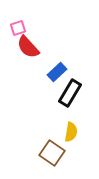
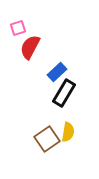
red semicircle: moved 2 px right; rotated 70 degrees clockwise
black rectangle: moved 6 px left
yellow semicircle: moved 3 px left
brown square: moved 5 px left, 14 px up; rotated 20 degrees clockwise
